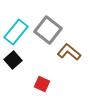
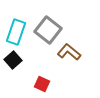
cyan rectangle: rotated 20 degrees counterclockwise
